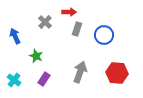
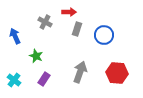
gray cross: rotated 16 degrees counterclockwise
